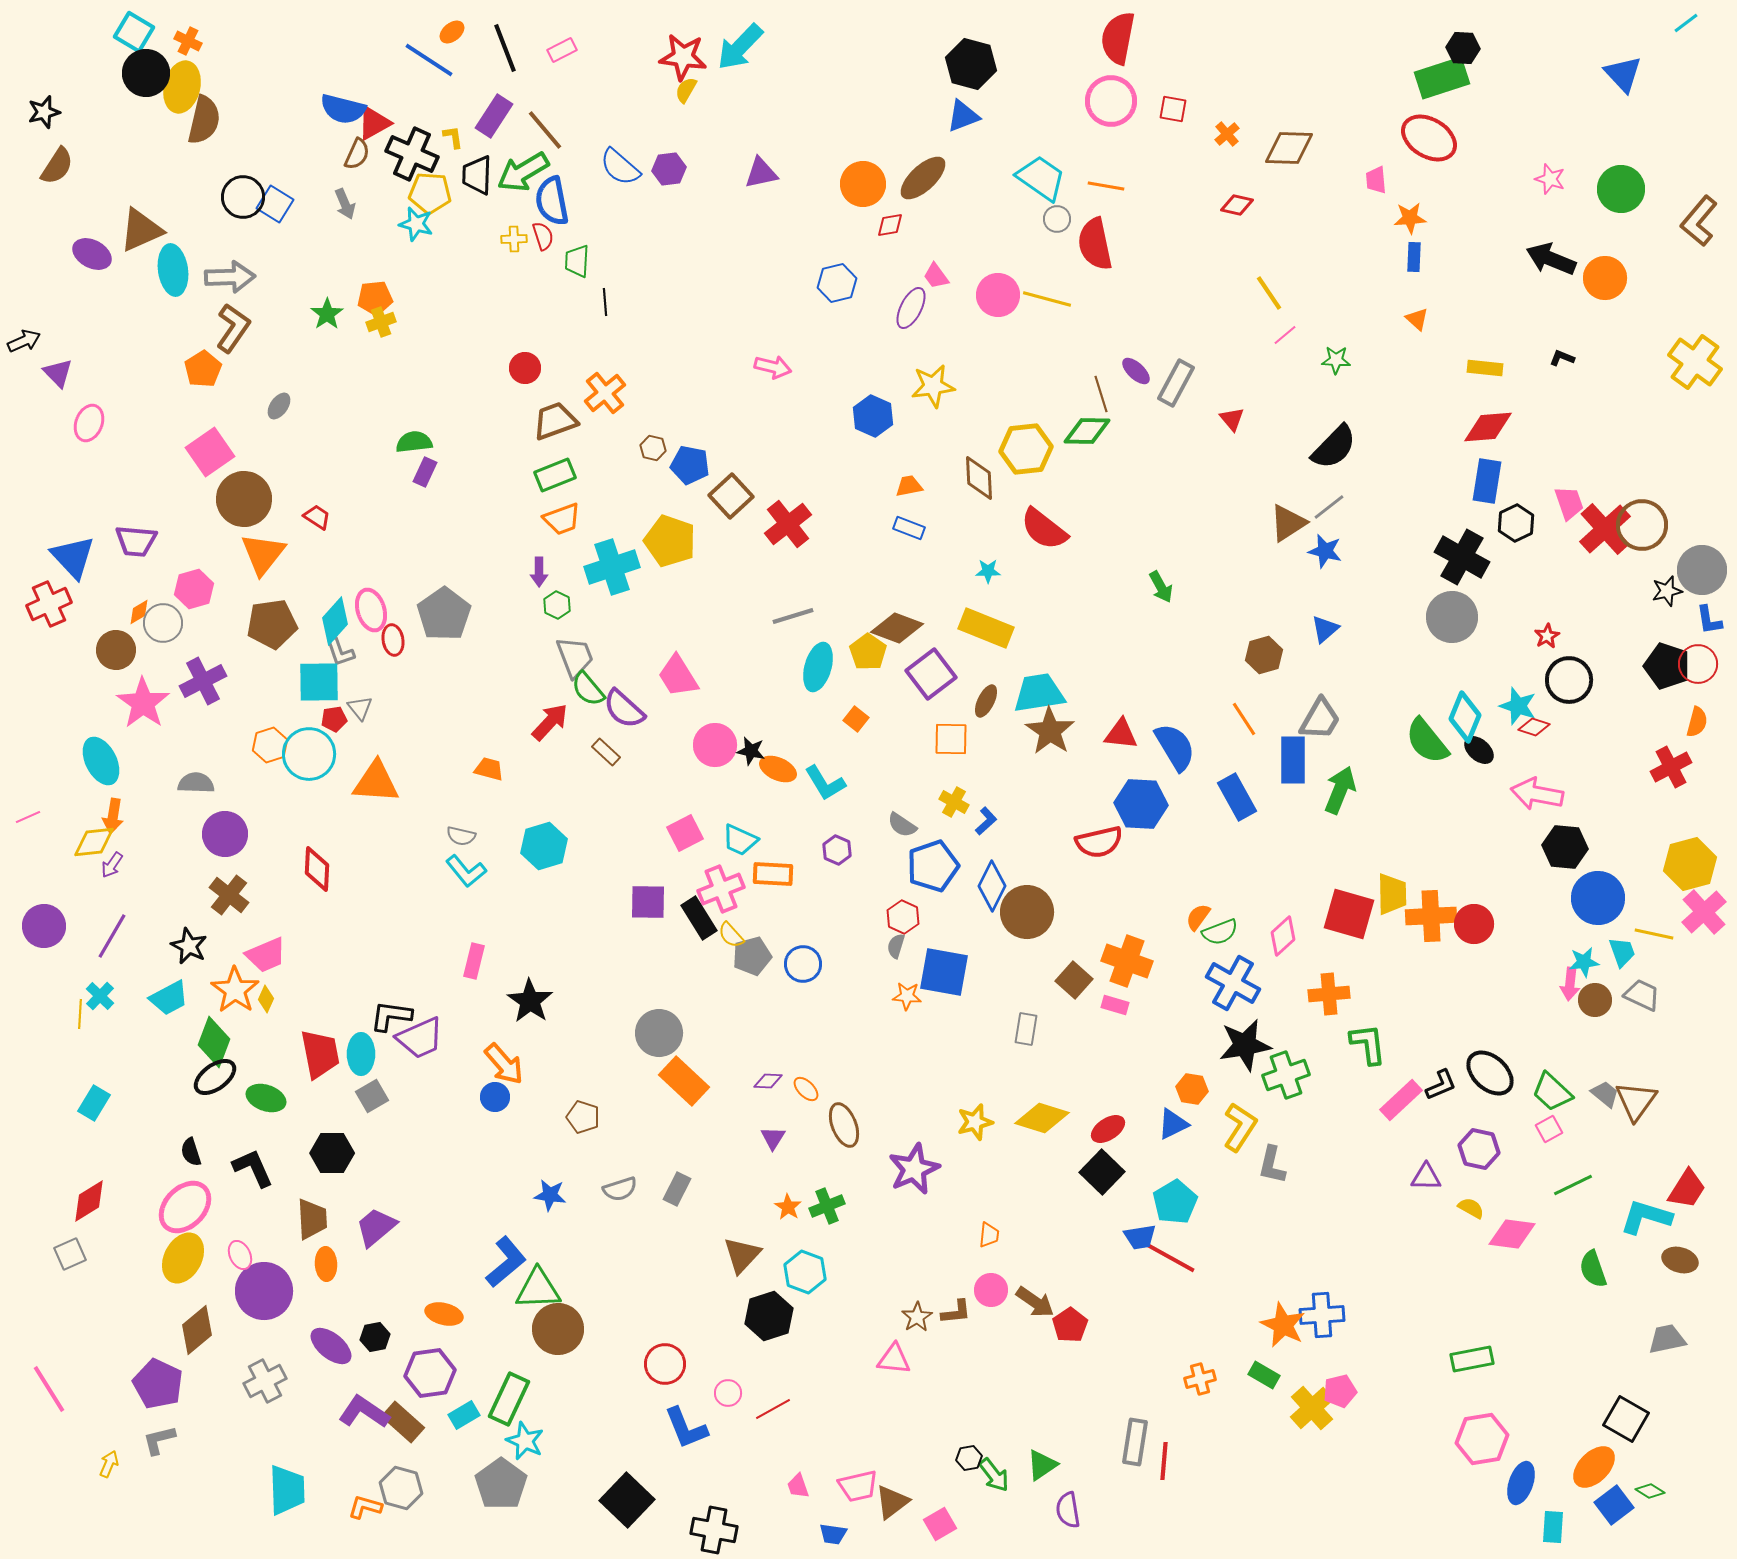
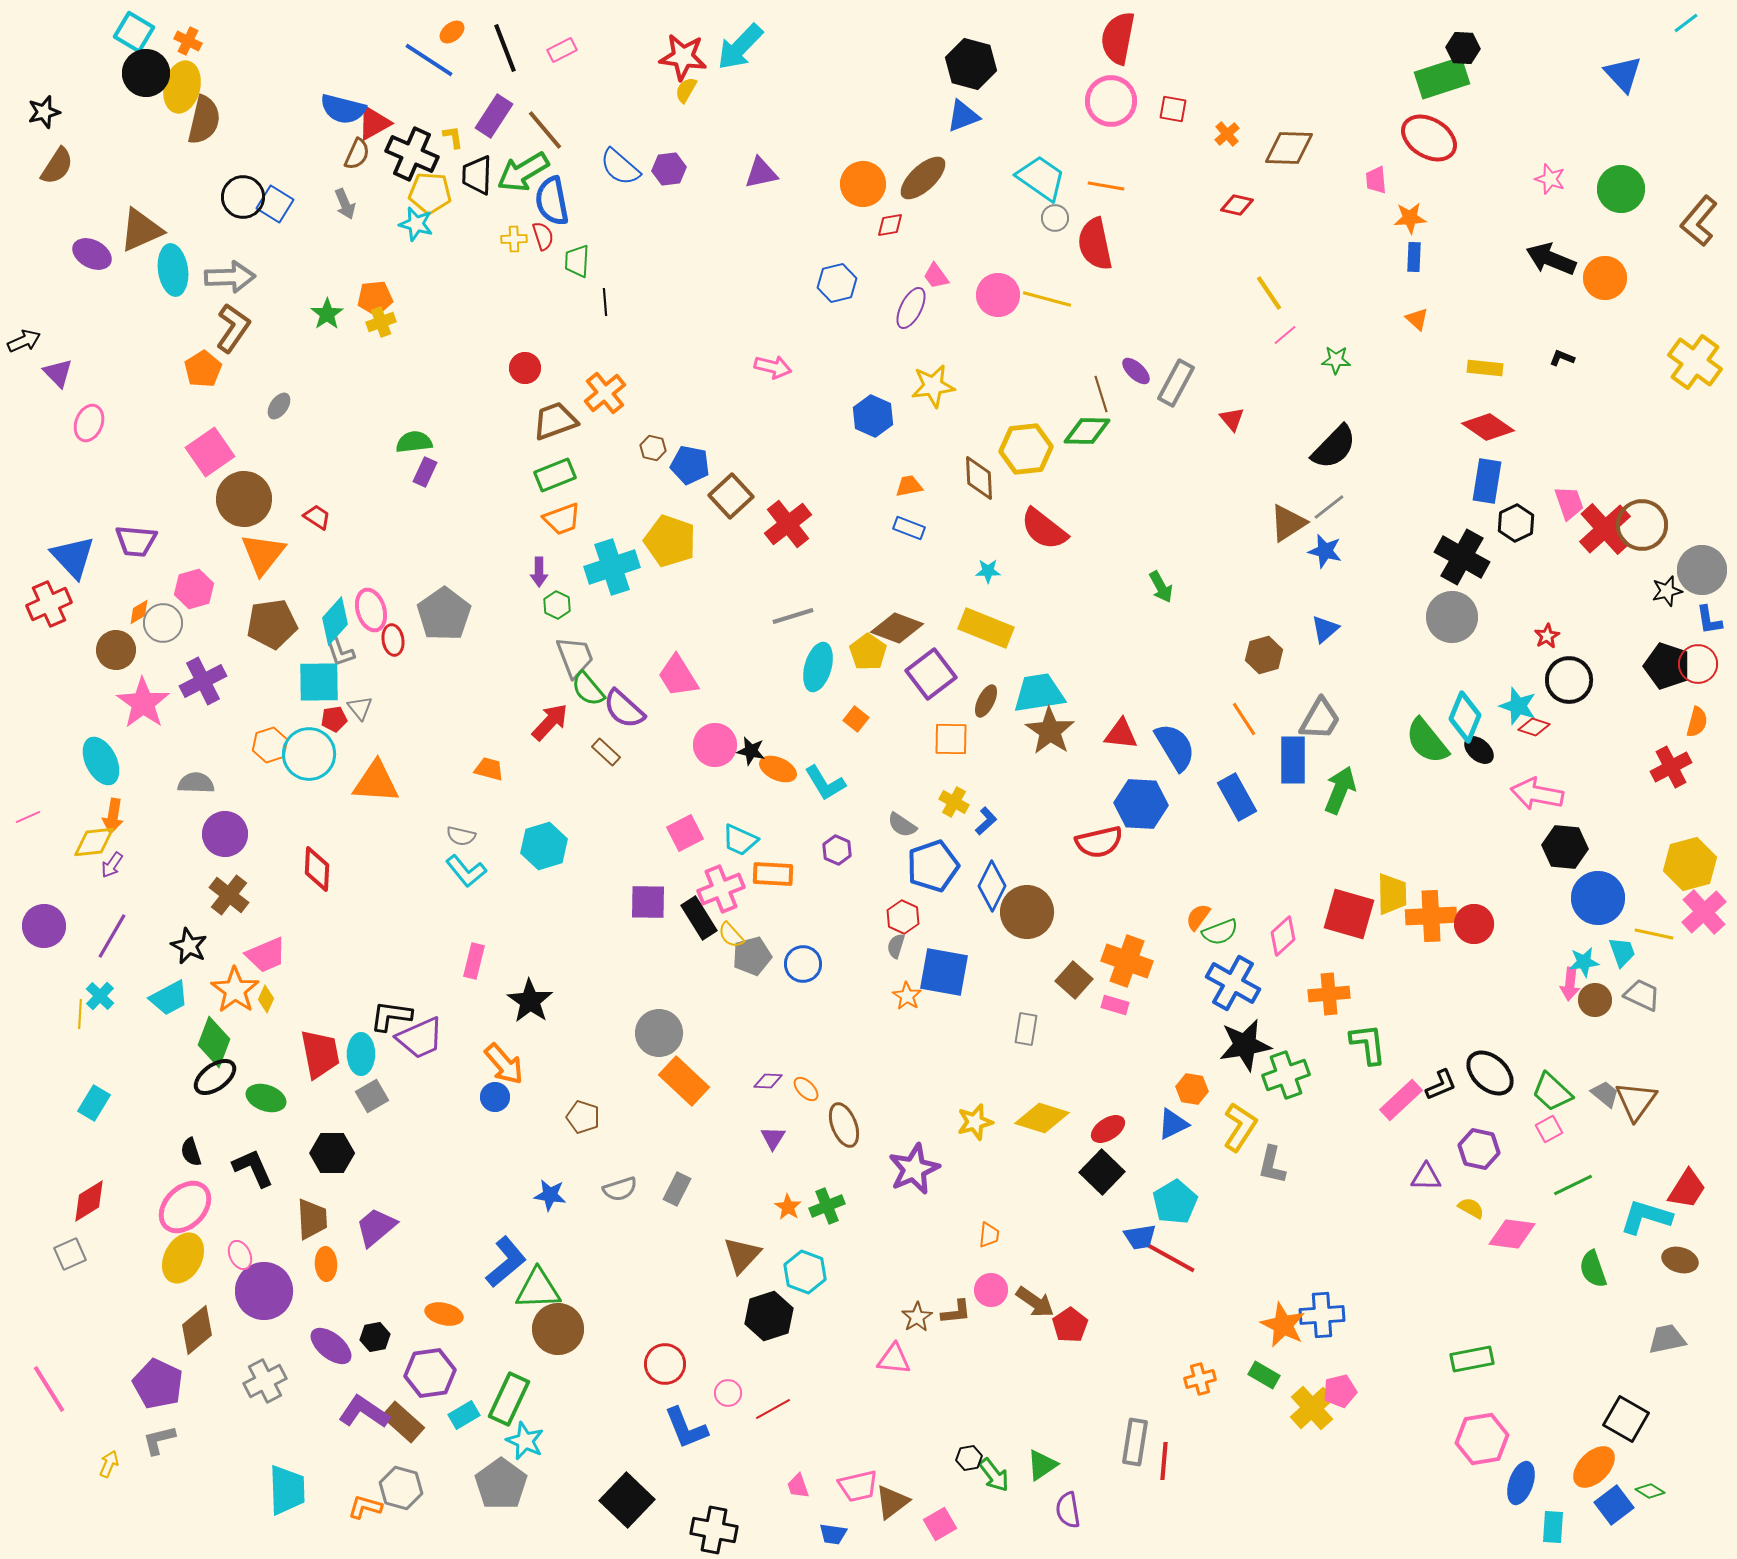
gray circle at (1057, 219): moved 2 px left, 1 px up
red diamond at (1488, 427): rotated 39 degrees clockwise
orange star at (907, 996): rotated 28 degrees clockwise
